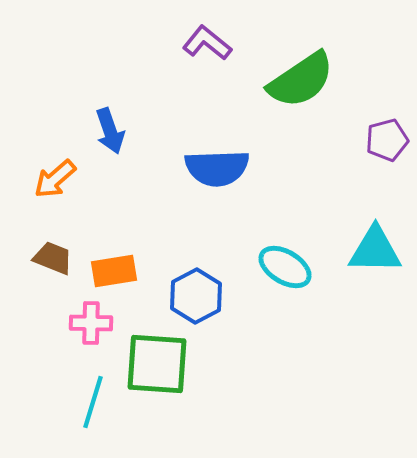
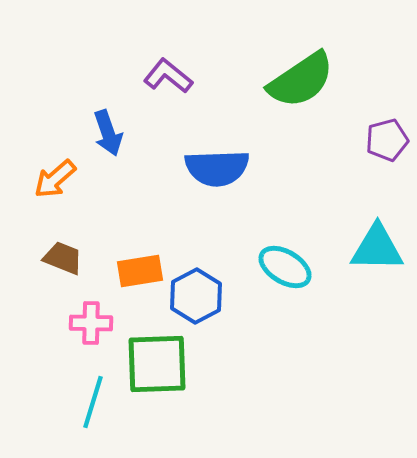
purple L-shape: moved 39 px left, 33 px down
blue arrow: moved 2 px left, 2 px down
cyan triangle: moved 2 px right, 2 px up
brown trapezoid: moved 10 px right
orange rectangle: moved 26 px right
green square: rotated 6 degrees counterclockwise
